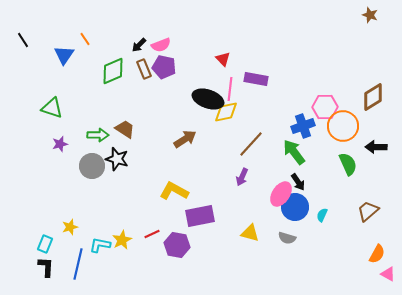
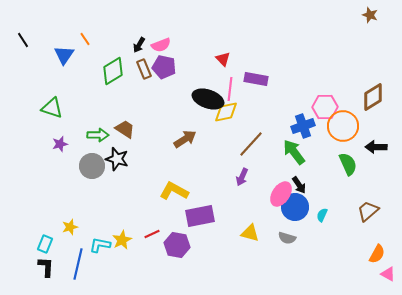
black arrow at (139, 45): rotated 14 degrees counterclockwise
green diamond at (113, 71): rotated 8 degrees counterclockwise
black arrow at (298, 182): moved 1 px right, 3 px down
